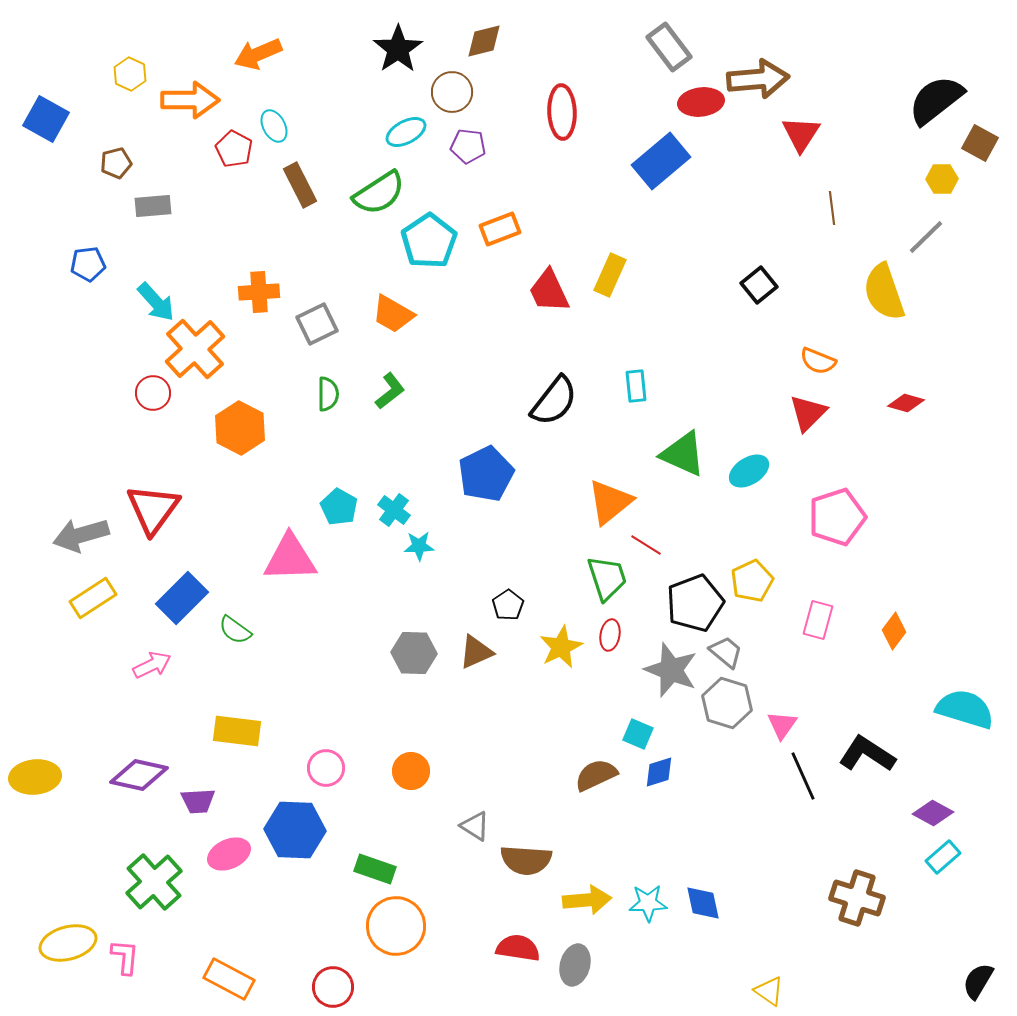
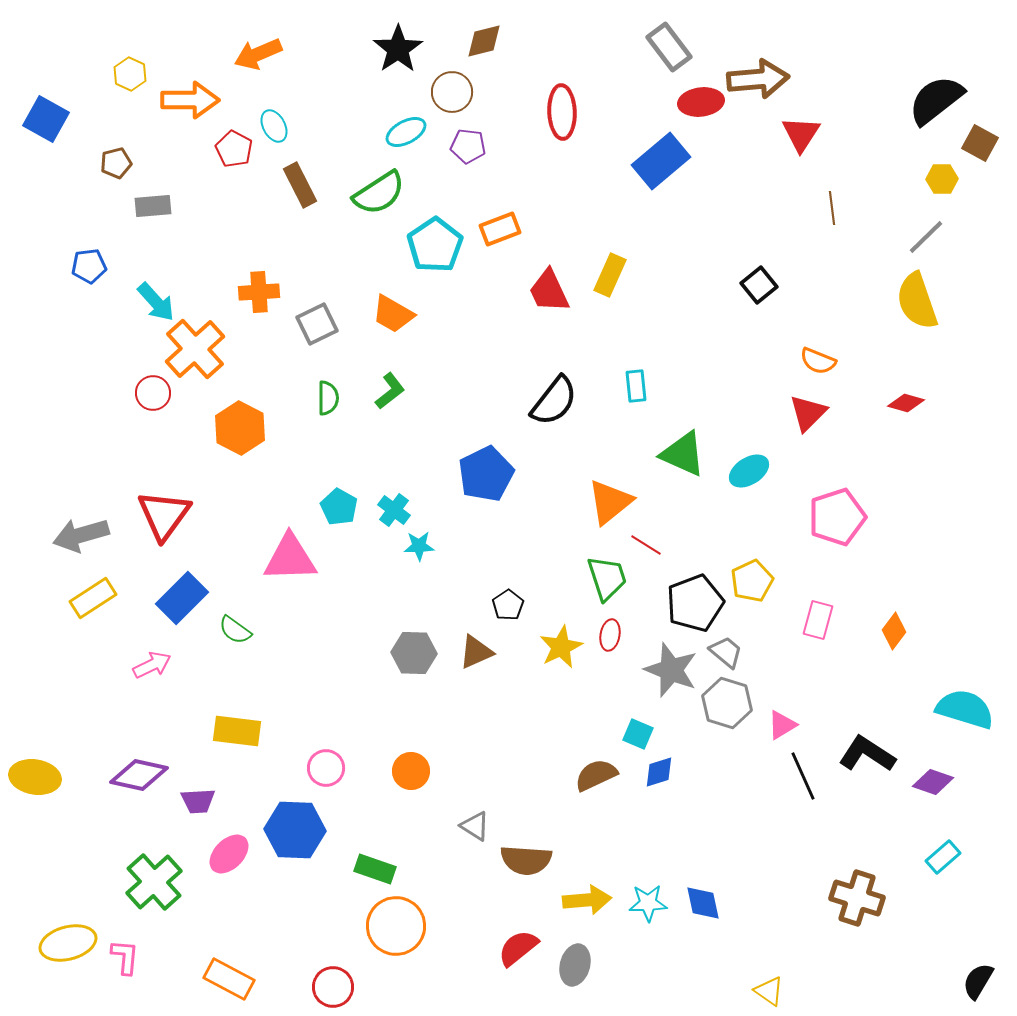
cyan pentagon at (429, 241): moved 6 px right, 4 px down
blue pentagon at (88, 264): moved 1 px right, 2 px down
yellow semicircle at (884, 292): moved 33 px right, 9 px down
green semicircle at (328, 394): moved 4 px down
red triangle at (153, 509): moved 11 px right, 6 px down
pink triangle at (782, 725): rotated 24 degrees clockwise
yellow ellipse at (35, 777): rotated 15 degrees clockwise
purple diamond at (933, 813): moved 31 px up; rotated 9 degrees counterclockwise
pink ellipse at (229, 854): rotated 21 degrees counterclockwise
red semicircle at (518, 948): rotated 48 degrees counterclockwise
